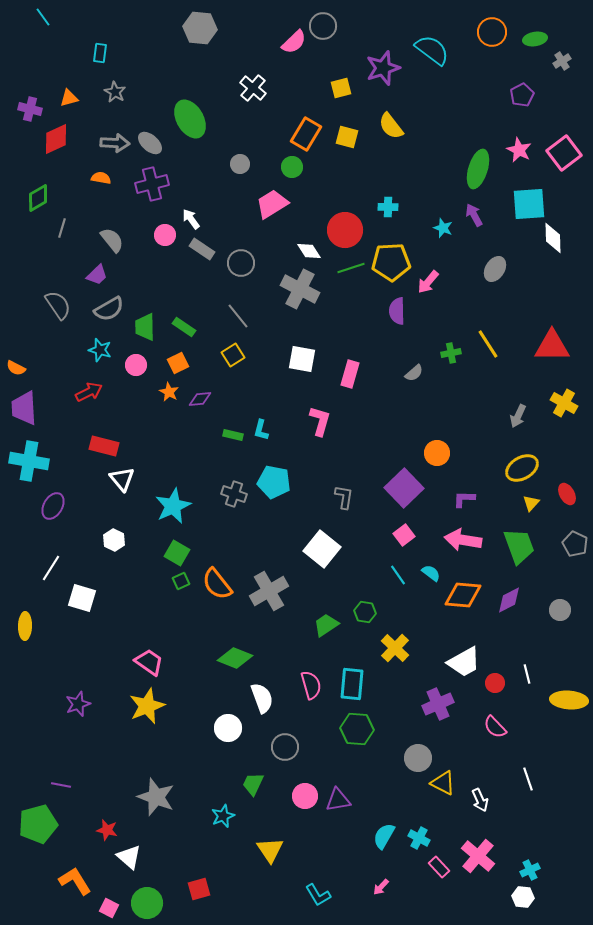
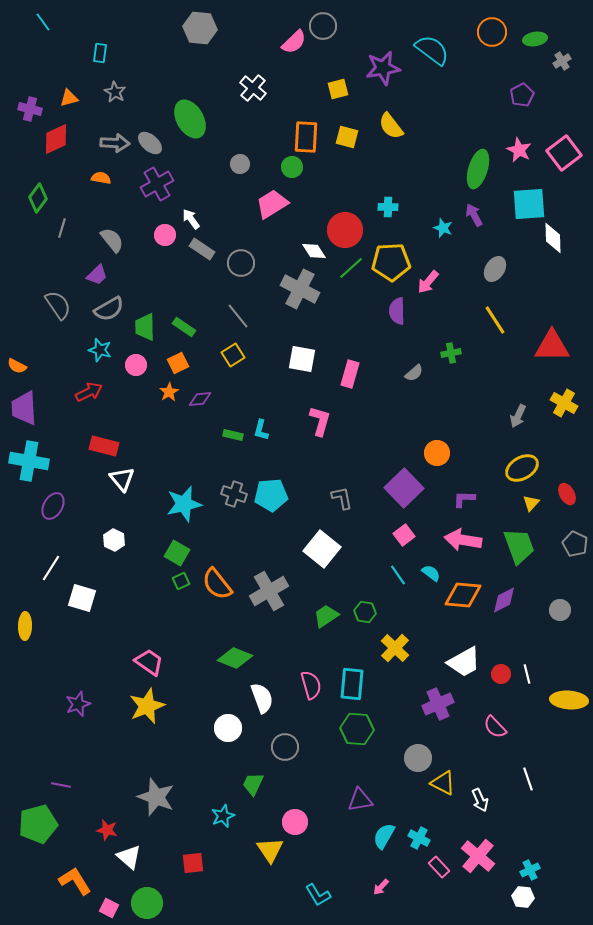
cyan line at (43, 17): moved 5 px down
purple star at (383, 68): rotated 8 degrees clockwise
yellow square at (341, 88): moved 3 px left, 1 px down
orange rectangle at (306, 134): moved 3 px down; rotated 28 degrees counterclockwise
purple cross at (152, 184): moved 5 px right; rotated 16 degrees counterclockwise
green diamond at (38, 198): rotated 24 degrees counterclockwise
white diamond at (309, 251): moved 5 px right
green line at (351, 268): rotated 24 degrees counterclockwise
yellow line at (488, 344): moved 7 px right, 24 px up
orange semicircle at (16, 368): moved 1 px right, 2 px up
orange star at (169, 392): rotated 12 degrees clockwise
cyan pentagon at (274, 482): moved 3 px left, 13 px down; rotated 16 degrees counterclockwise
gray L-shape at (344, 497): moved 2 px left, 1 px down; rotated 20 degrees counterclockwise
cyan star at (173, 506): moved 11 px right, 2 px up; rotated 12 degrees clockwise
purple diamond at (509, 600): moved 5 px left
green trapezoid at (326, 625): moved 9 px up
red circle at (495, 683): moved 6 px right, 9 px up
pink circle at (305, 796): moved 10 px left, 26 px down
purple triangle at (338, 800): moved 22 px right
red square at (199, 889): moved 6 px left, 26 px up; rotated 10 degrees clockwise
